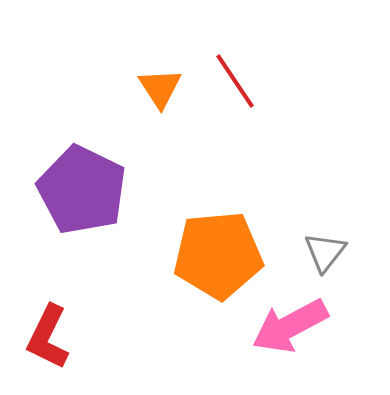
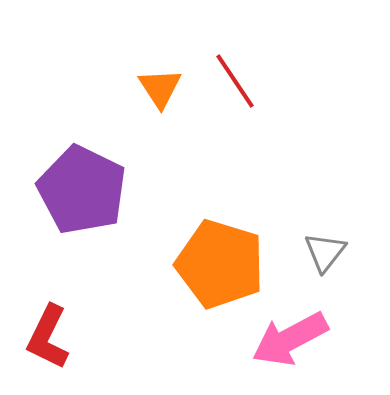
orange pentagon: moved 2 px right, 9 px down; rotated 22 degrees clockwise
pink arrow: moved 13 px down
